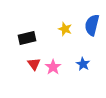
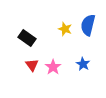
blue semicircle: moved 4 px left
black rectangle: rotated 48 degrees clockwise
red triangle: moved 2 px left, 1 px down
